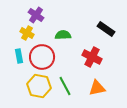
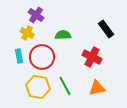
black rectangle: rotated 18 degrees clockwise
yellow hexagon: moved 1 px left, 1 px down
